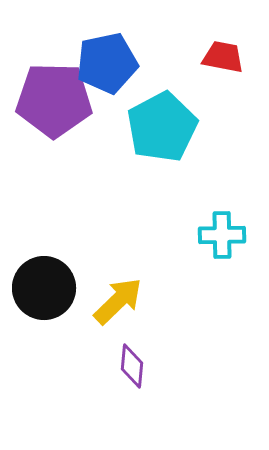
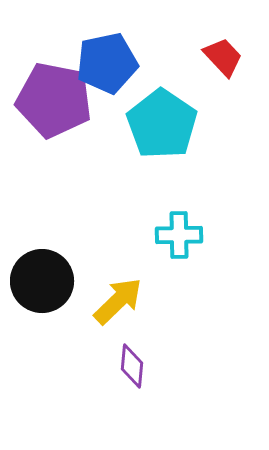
red trapezoid: rotated 36 degrees clockwise
purple pentagon: rotated 10 degrees clockwise
cyan pentagon: moved 3 px up; rotated 10 degrees counterclockwise
cyan cross: moved 43 px left
black circle: moved 2 px left, 7 px up
